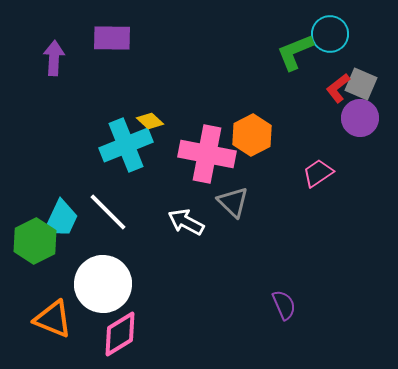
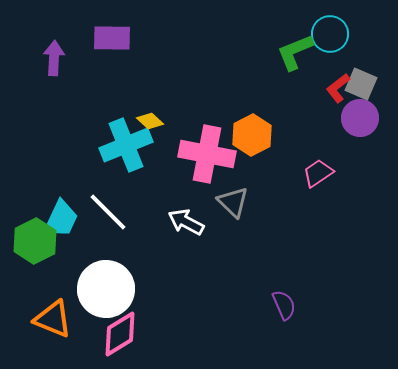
white circle: moved 3 px right, 5 px down
